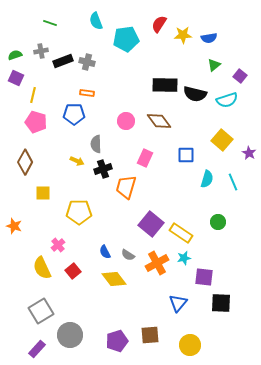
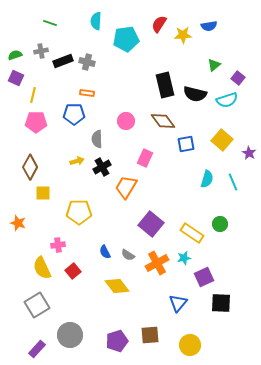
cyan semicircle at (96, 21): rotated 24 degrees clockwise
blue semicircle at (209, 38): moved 12 px up
purple square at (240, 76): moved 2 px left, 2 px down
black rectangle at (165, 85): rotated 75 degrees clockwise
brown diamond at (159, 121): moved 4 px right
pink pentagon at (36, 122): rotated 15 degrees counterclockwise
gray semicircle at (96, 144): moved 1 px right, 5 px up
blue square at (186, 155): moved 11 px up; rotated 12 degrees counterclockwise
yellow arrow at (77, 161): rotated 40 degrees counterclockwise
brown diamond at (25, 162): moved 5 px right, 5 px down
black cross at (103, 169): moved 1 px left, 2 px up; rotated 12 degrees counterclockwise
orange trapezoid at (126, 187): rotated 15 degrees clockwise
green circle at (218, 222): moved 2 px right, 2 px down
orange star at (14, 226): moved 4 px right, 3 px up
yellow rectangle at (181, 233): moved 11 px right
pink cross at (58, 245): rotated 32 degrees clockwise
purple square at (204, 277): rotated 30 degrees counterclockwise
yellow diamond at (114, 279): moved 3 px right, 7 px down
gray square at (41, 311): moved 4 px left, 6 px up
